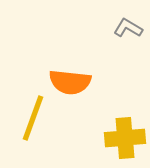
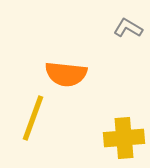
orange semicircle: moved 4 px left, 8 px up
yellow cross: moved 1 px left
